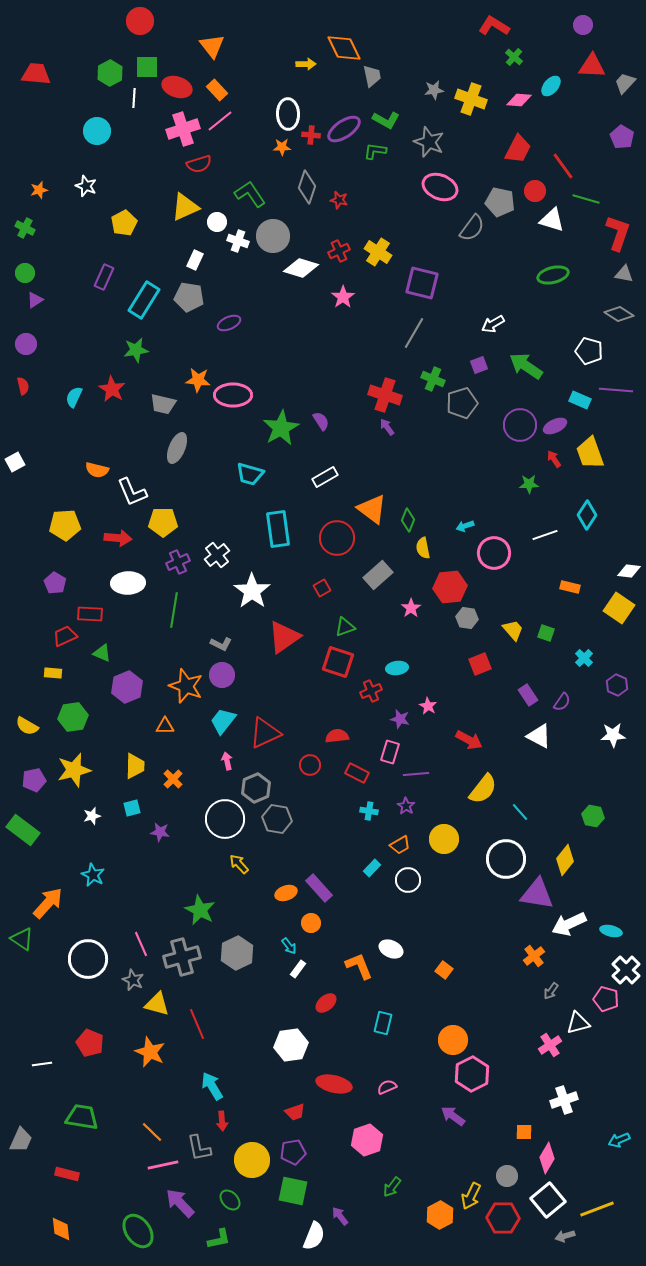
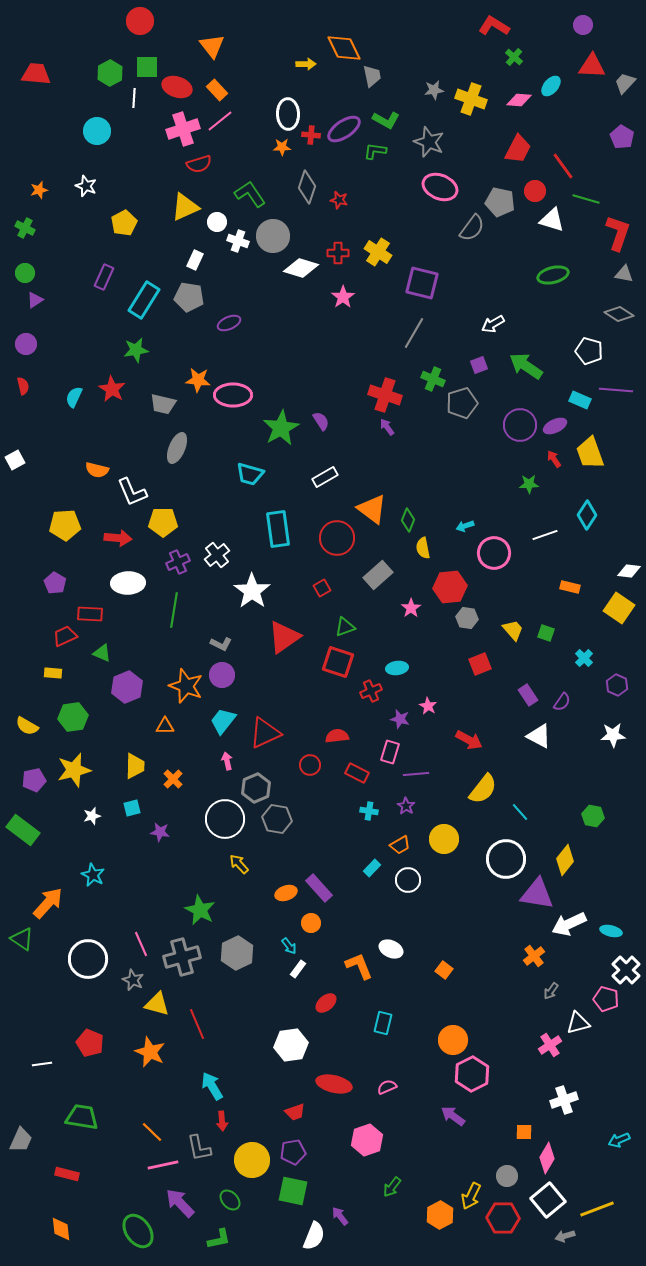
red cross at (339, 251): moved 1 px left, 2 px down; rotated 25 degrees clockwise
white square at (15, 462): moved 2 px up
